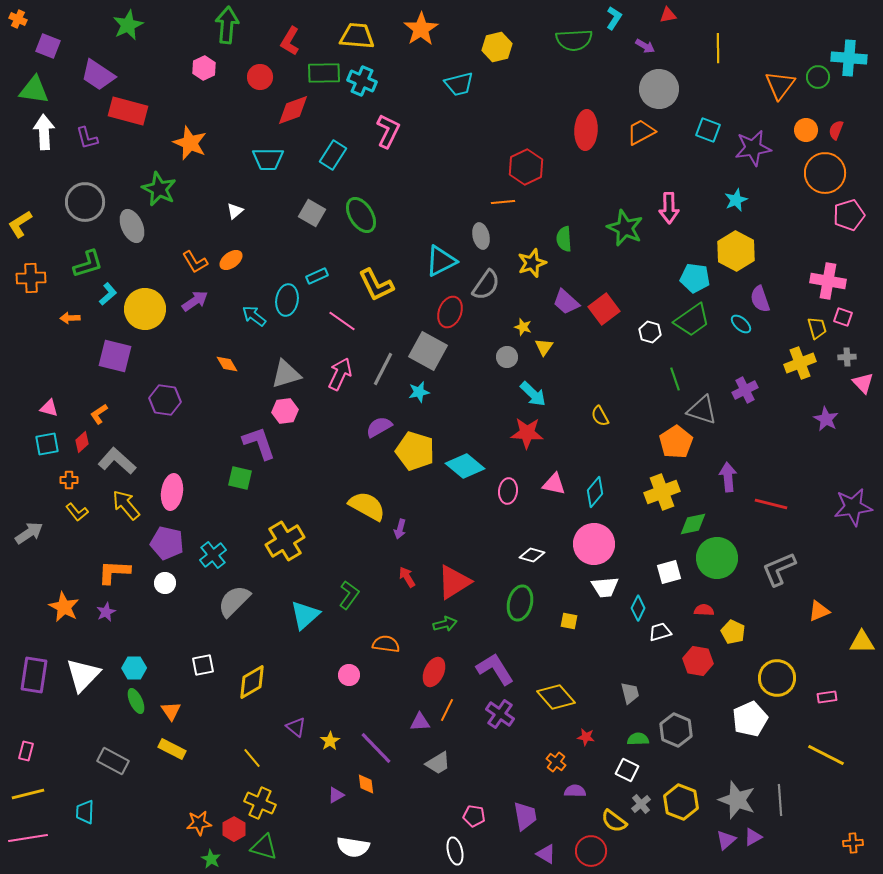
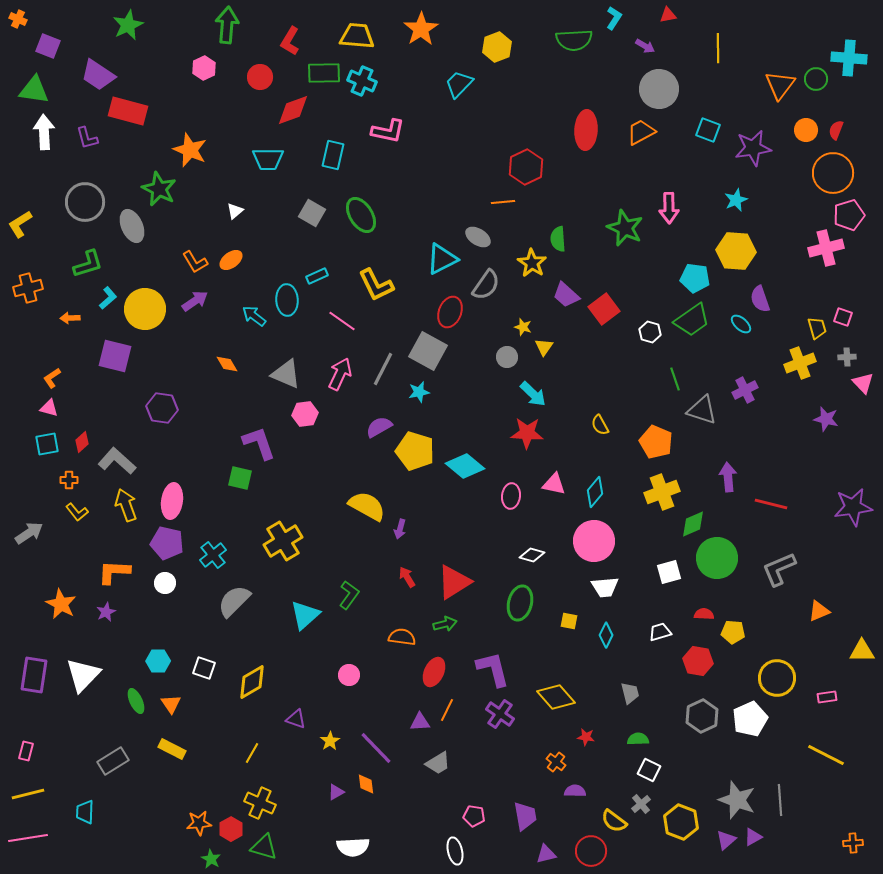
yellow hexagon at (497, 47): rotated 8 degrees counterclockwise
green circle at (818, 77): moved 2 px left, 2 px down
cyan trapezoid at (459, 84): rotated 148 degrees clockwise
pink L-shape at (388, 131): rotated 76 degrees clockwise
orange star at (190, 143): moved 7 px down
cyan rectangle at (333, 155): rotated 20 degrees counterclockwise
orange circle at (825, 173): moved 8 px right
gray ellipse at (481, 236): moved 3 px left, 1 px down; rotated 45 degrees counterclockwise
green semicircle at (564, 239): moved 6 px left
yellow hexagon at (736, 251): rotated 24 degrees counterclockwise
cyan triangle at (441, 261): moved 1 px right, 2 px up
yellow star at (532, 263): rotated 20 degrees counterclockwise
orange cross at (31, 278): moved 3 px left, 10 px down; rotated 12 degrees counterclockwise
pink cross at (828, 281): moved 2 px left, 33 px up; rotated 24 degrees counterclockwise
cyan L-shape at (108, 294): moved 4 px down
cyan ellipse at (287, 300): rotated 12 degrees counterclockwise
purple trapezoid at (566, 302): moved 7 px up
gray triangle at (286, 374): rotated 40 degrees clockwise
purple hexagon at (165, 400): moved 3 px left, 8 px down
pink hexagon at (285, 411): moved 20 px right, 3 px down
orange L-shape at (99, 414): moved 47 px left, 36 px up
yellow semicircle at (600, 416): moved 9 px down
purple star at (826, 419): rotated 15 degrees counterclockwise
orange pentagon at (676, 442): moved 20 px left; rotated 16 degrees counterclockwise
pink ellipse at (508, 491): moved 3 px right, 5 px down
pink ellipse at (172, 492): moved 9 px down
yellow arrow at (126, 505): rotated 20 degrees clockwise
green diamond at (693, 524): rotated 12 degrees counterclockwise
yellow cross at (285, 541): moved 2 px left
pink circle at (594, 544): moved 3 px up
orange star at (64, 607): moved 3 px left, 3 px up
cyan diamond at (638, 608): moved 32 px left, 27 px down
red semicircle at (704, 610): moved 4 px down
yellow pentagon at (733, 632): rotated 20 degrees counterclockwise
yellow triangle at (862, 642): moved 9 px down
orange semicircle at (386, 644): moved 16 px right, 7 px up
white square at (203, 665): moved 1 px right, 3 px down; rotated 30 degrees clockwise
cyan hexagon at (134, 668): moved 24 px right, 7 px up
purple L-shape at (495, 669): moved 2 px left; rotated 18 degrees clockwise
orange triangle at (171, 711): moved 7 px up
purple triangle at (296, 727): moved 8 px up; rotated 20 degrees counterclockwise
gray hexagon at (676, 730): moved 26 px right, 14 px up; rotated 12 degrees clockwise
yellow line at (252, 758): moved 5 px up; rotated 70 degrees clockwise
gray rectangle at (113, 761): rotated 60 degrees counterclockwise
white square at (627, 770): moved 22 px right
purple triangle at (336, 795): moved 3 px up
yellow hexagon at (681, 802): moved 20 px down
red hexagon at (234, 829): moved 3 px left
white semicircle at (353, 847): rotated 12 degrees counterclockwise
purple triangle at (546, 854): rotated 45 degrees counterclockwise
